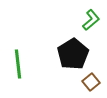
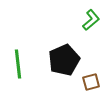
black pentagon: moved 9 px left, 6 px down; rotated 8 degrees clockwise
brown square: rotated 24 degrees clockwise
